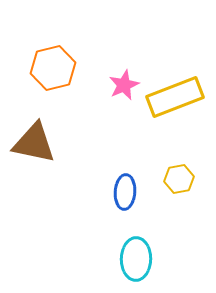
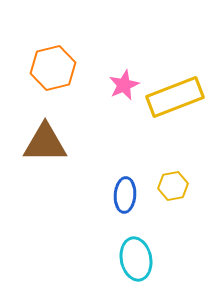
brown triangle: moved 11 px right; rotated 12 degrees counterclockwise
yellow hexagon: moved 6 px left, 7 px down
blue ellipse: moved 3 px down
cyan ellipse: rotated 12 degrees counterclockwise
